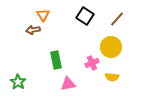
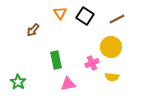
orange triangle: moved 17 px right, 2 px up
brown line: rotated 21 degrees clockwise
brown arrow: rotated 40 degrees counterclockwise
